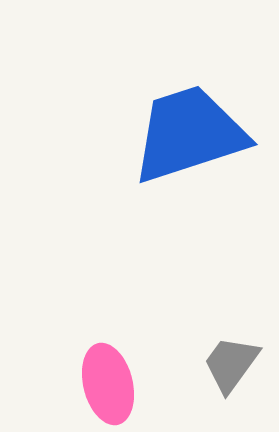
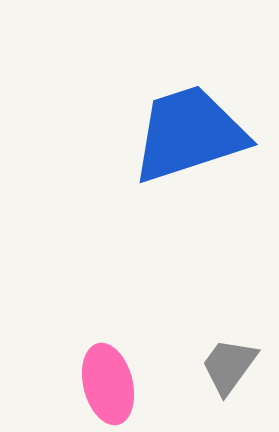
gray trapezoid: moved 2 px left, 2 px down
